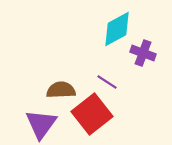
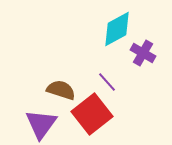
purple cross: rotated 10 degrees clockwise
purple line: rotated 15 degrees clockwise
brown semicircle: rotated 20 degrees clockwise
